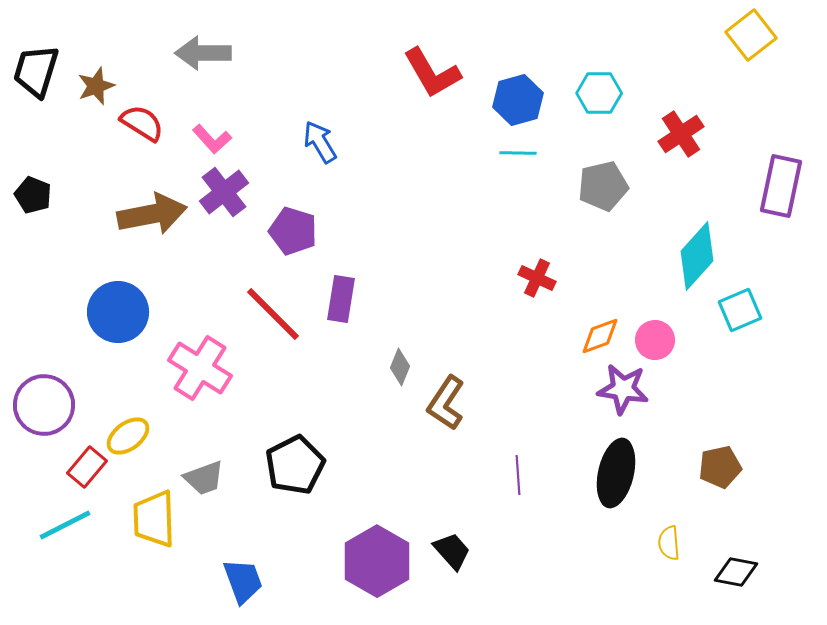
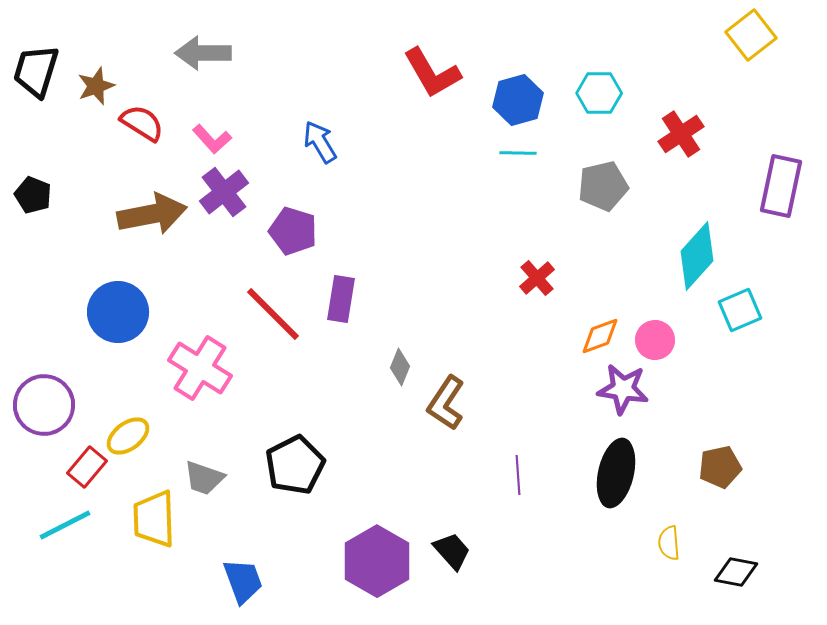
red cross at (537, 278): rotated 24 degrees clockwise
gray trapezoid at (204, 478): rotated 39 degrees clockwise
